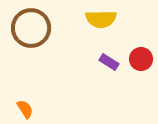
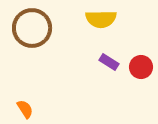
brown circle: moved 1 px right
red circle: moved 8 px down
